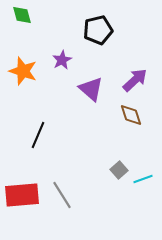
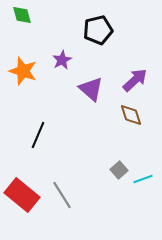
red rectangle: rotated 44 degrees clockwise
